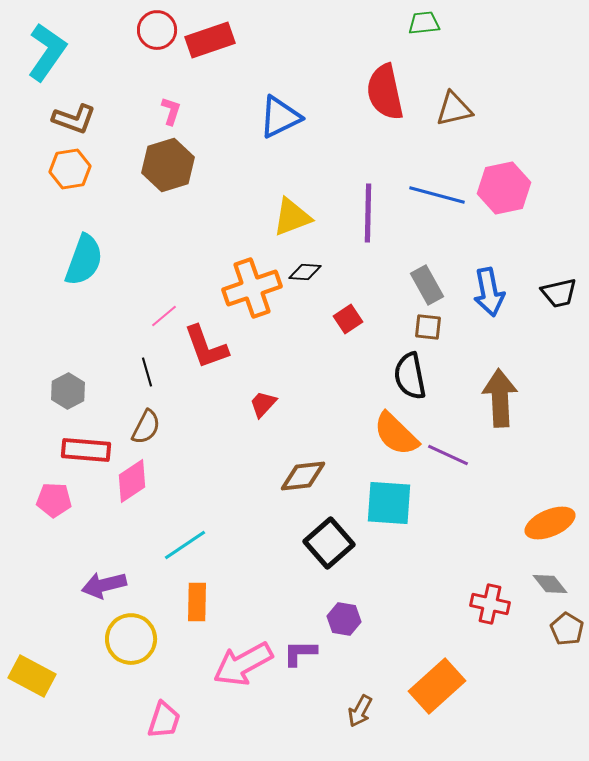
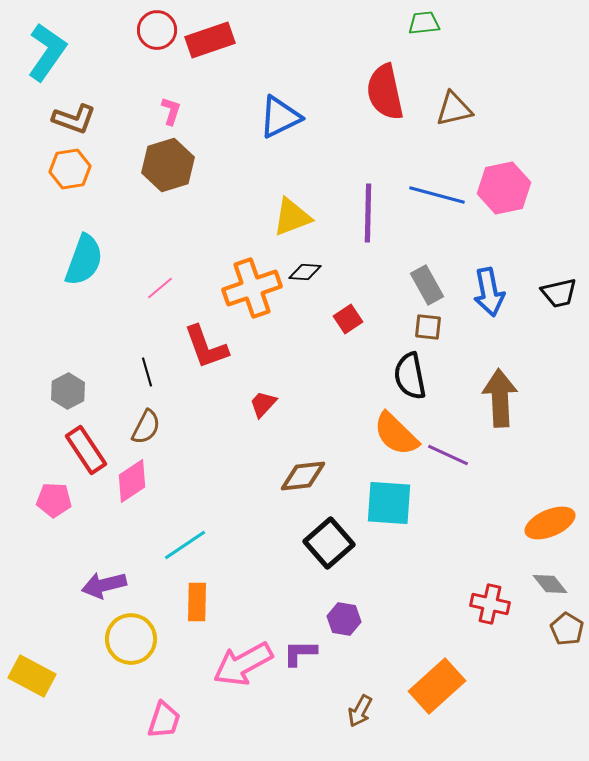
pink line at (164, 316): moved 4 px left, 28 px up
red rectangle at (86, 450): rotated 51 degrees clockwise
